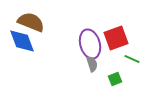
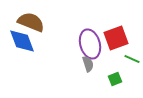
gray semicircle: moved 4 px left
